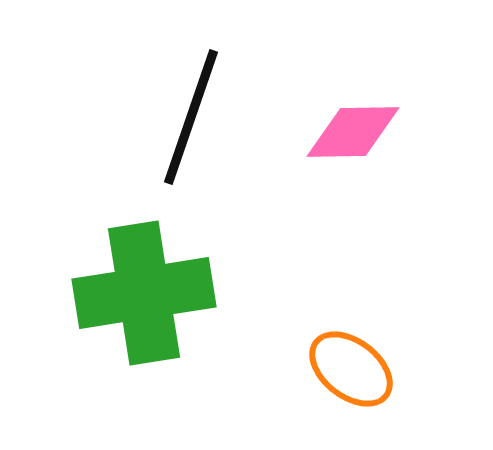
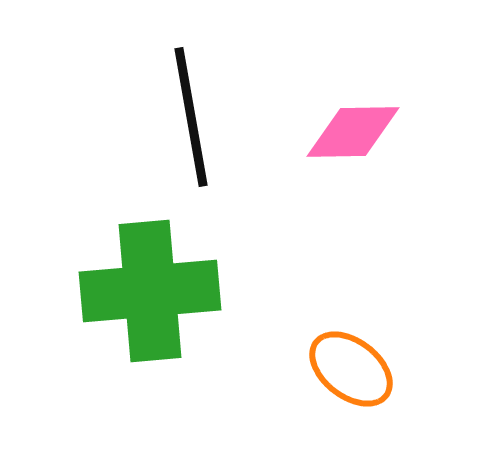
black line: rotated 29 degrees counterclockwise
green cross: moved 6 px right, 2 px up; rotated 4 degrees clockwise
